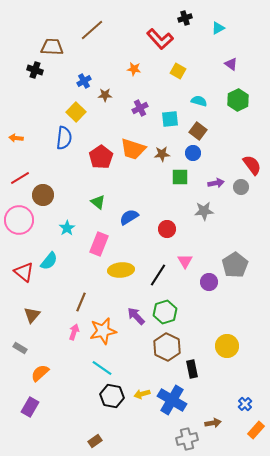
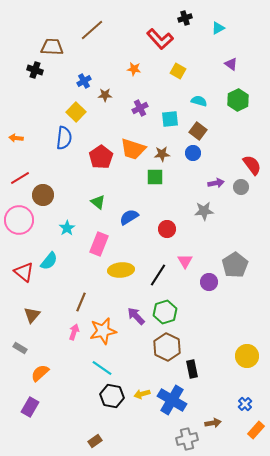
green square at (180, 177): moved 25 px left
yellow circle at (227, 346): moved 20 px right, 10 px down
